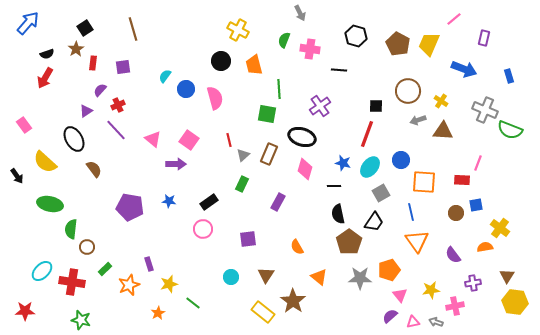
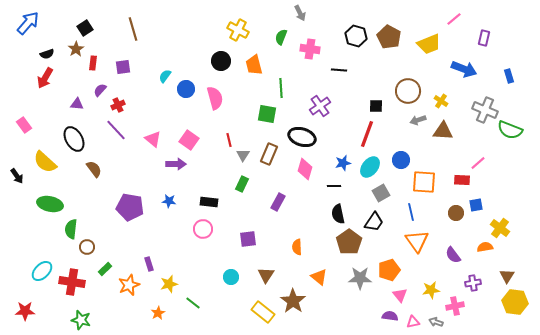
green semicircle at (284, 40): moved 3 px left, 3 px up
brown pentagon at (398, 44): moved 9 px left, 7 px up
yellow trapezoid at (429, 44): rotated 135 degrees counterclockwise
green line at (279, 89): moved 2 px right, 1 px up
purple triangle at (86, 111): moved 9 px left, 7 px up; rotated 40 degrees clockwise
gray triangle at (243, 155): rotated 16 degrees counterclockwise
blue star at (343, 163): rotated 28 degrees counterclockwise
pink line at (478, 163): rotated 28 degrees clockwise
black rectangle at (209, 202): rotated 42 degrees clockwise
orange semicircle at (297, 247): rotated 28 degrees clockwise
purple semicircle at (390, 316): rotated 49 degrees clockwise
